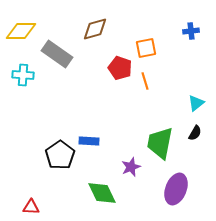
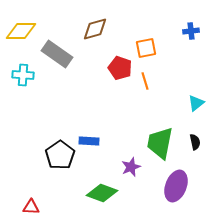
black semicircle: moved 9 px down; rotated 42 degrees counterclockwise
purple ellipse: moved 3 px up
green diamond: rotated 44 degrees counterclockwise
